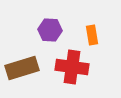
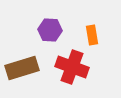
red cross: rotated 12 degrees clockwise
